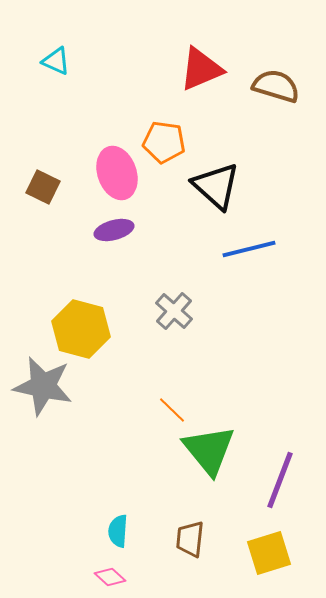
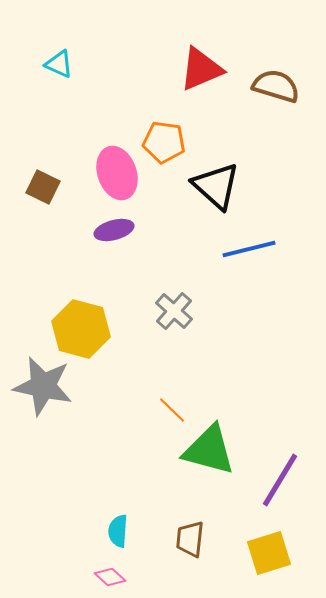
cyan triangle: moved 3 px right, 3 px down
green triangle: rotated 36 degrees counterclockwise
purple line: rotated 10 degrees clockwise
